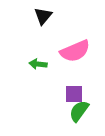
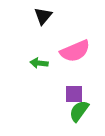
green arrow: moved 1 px right, 1 px up
